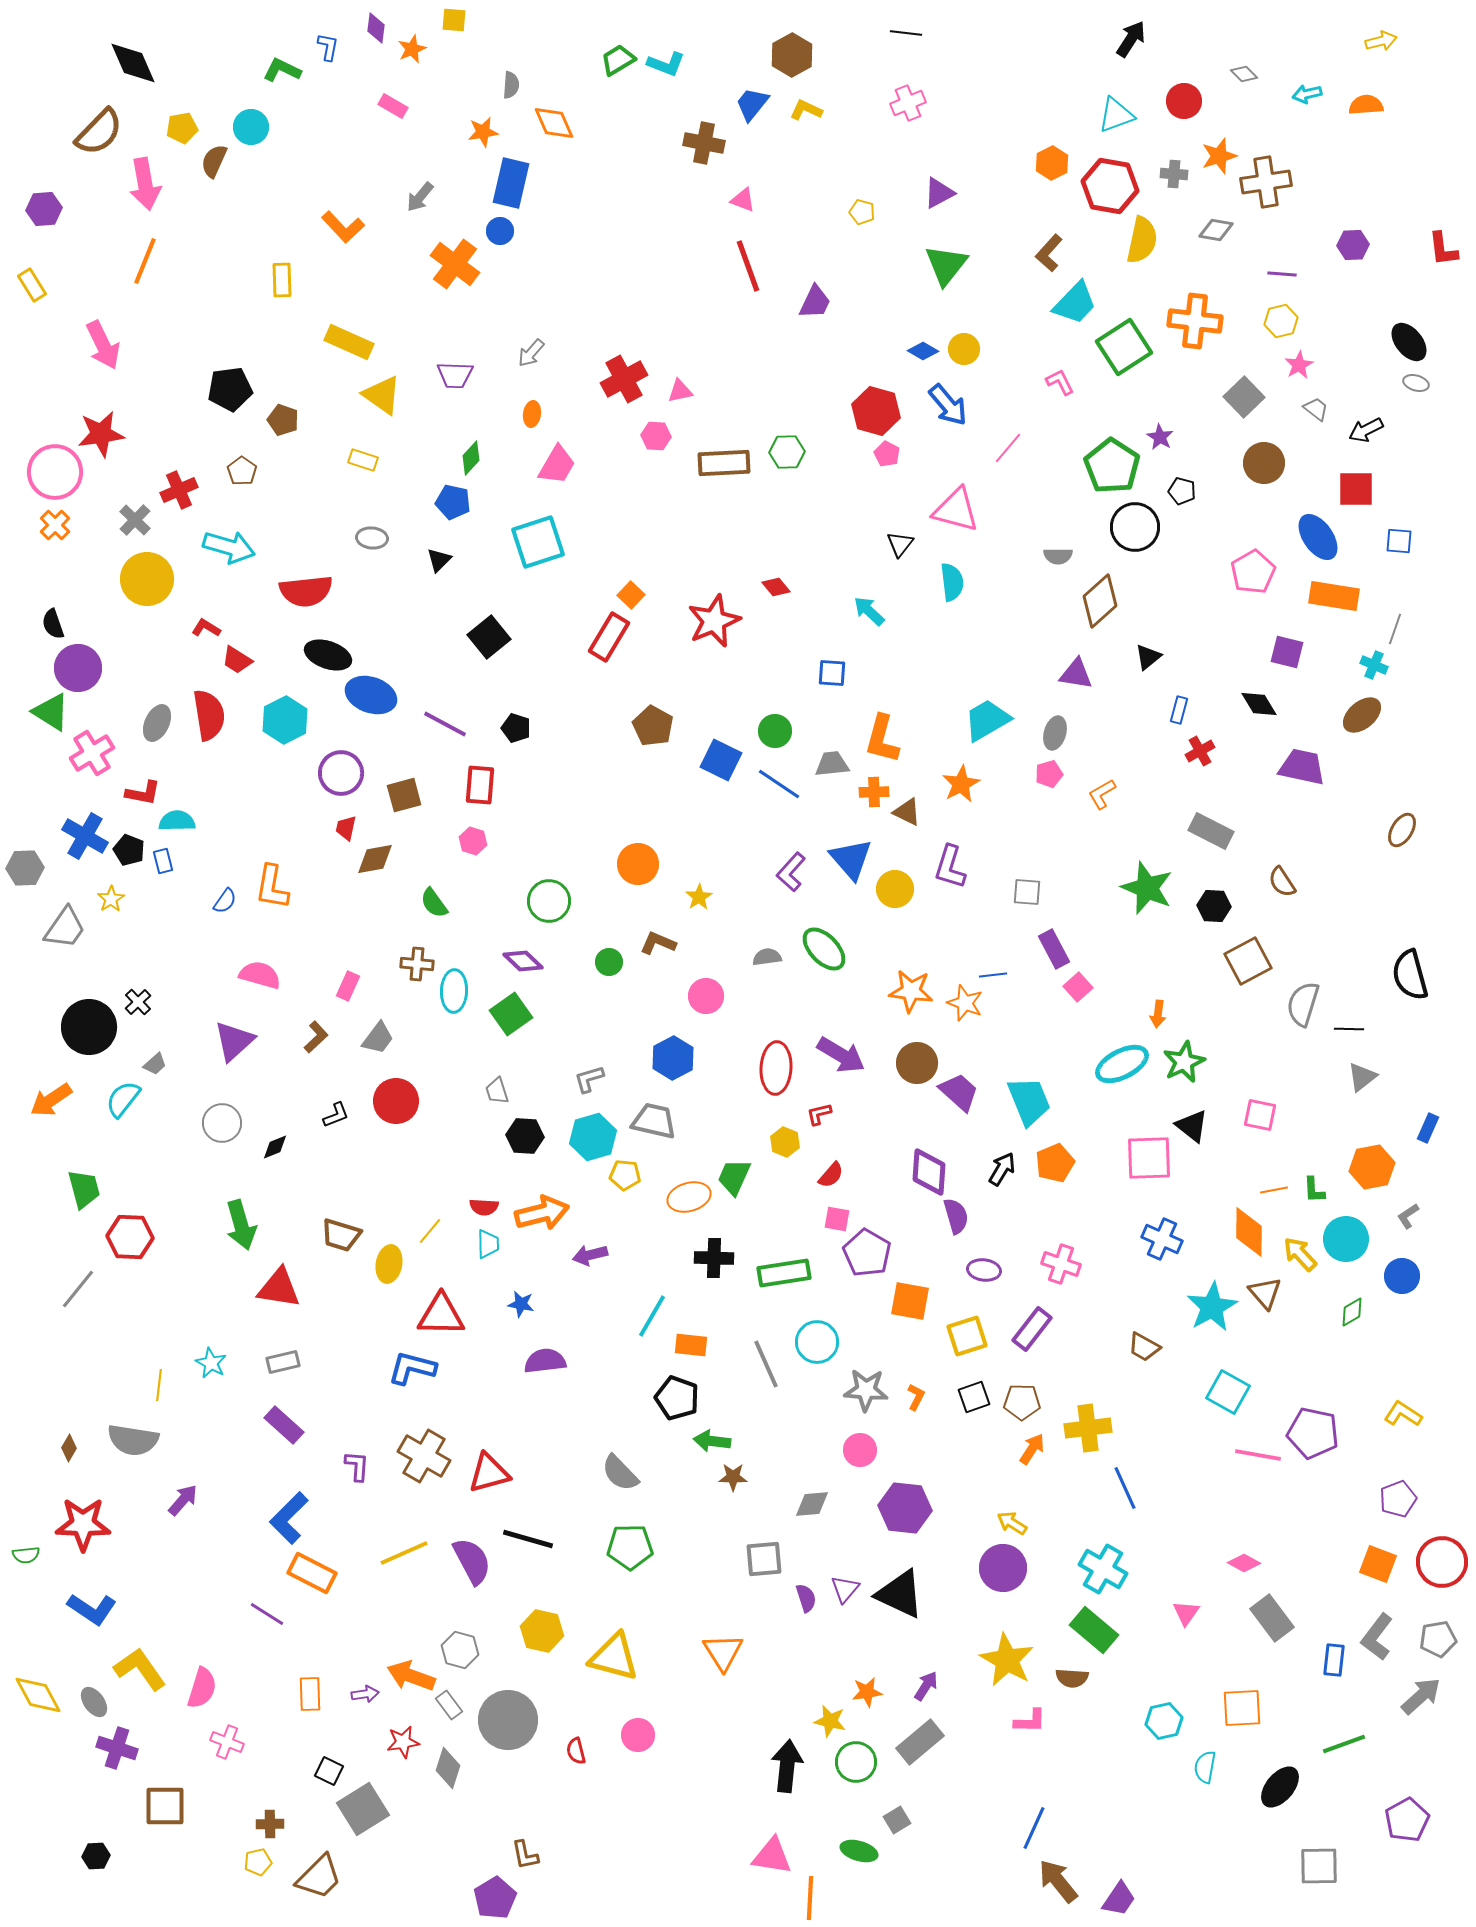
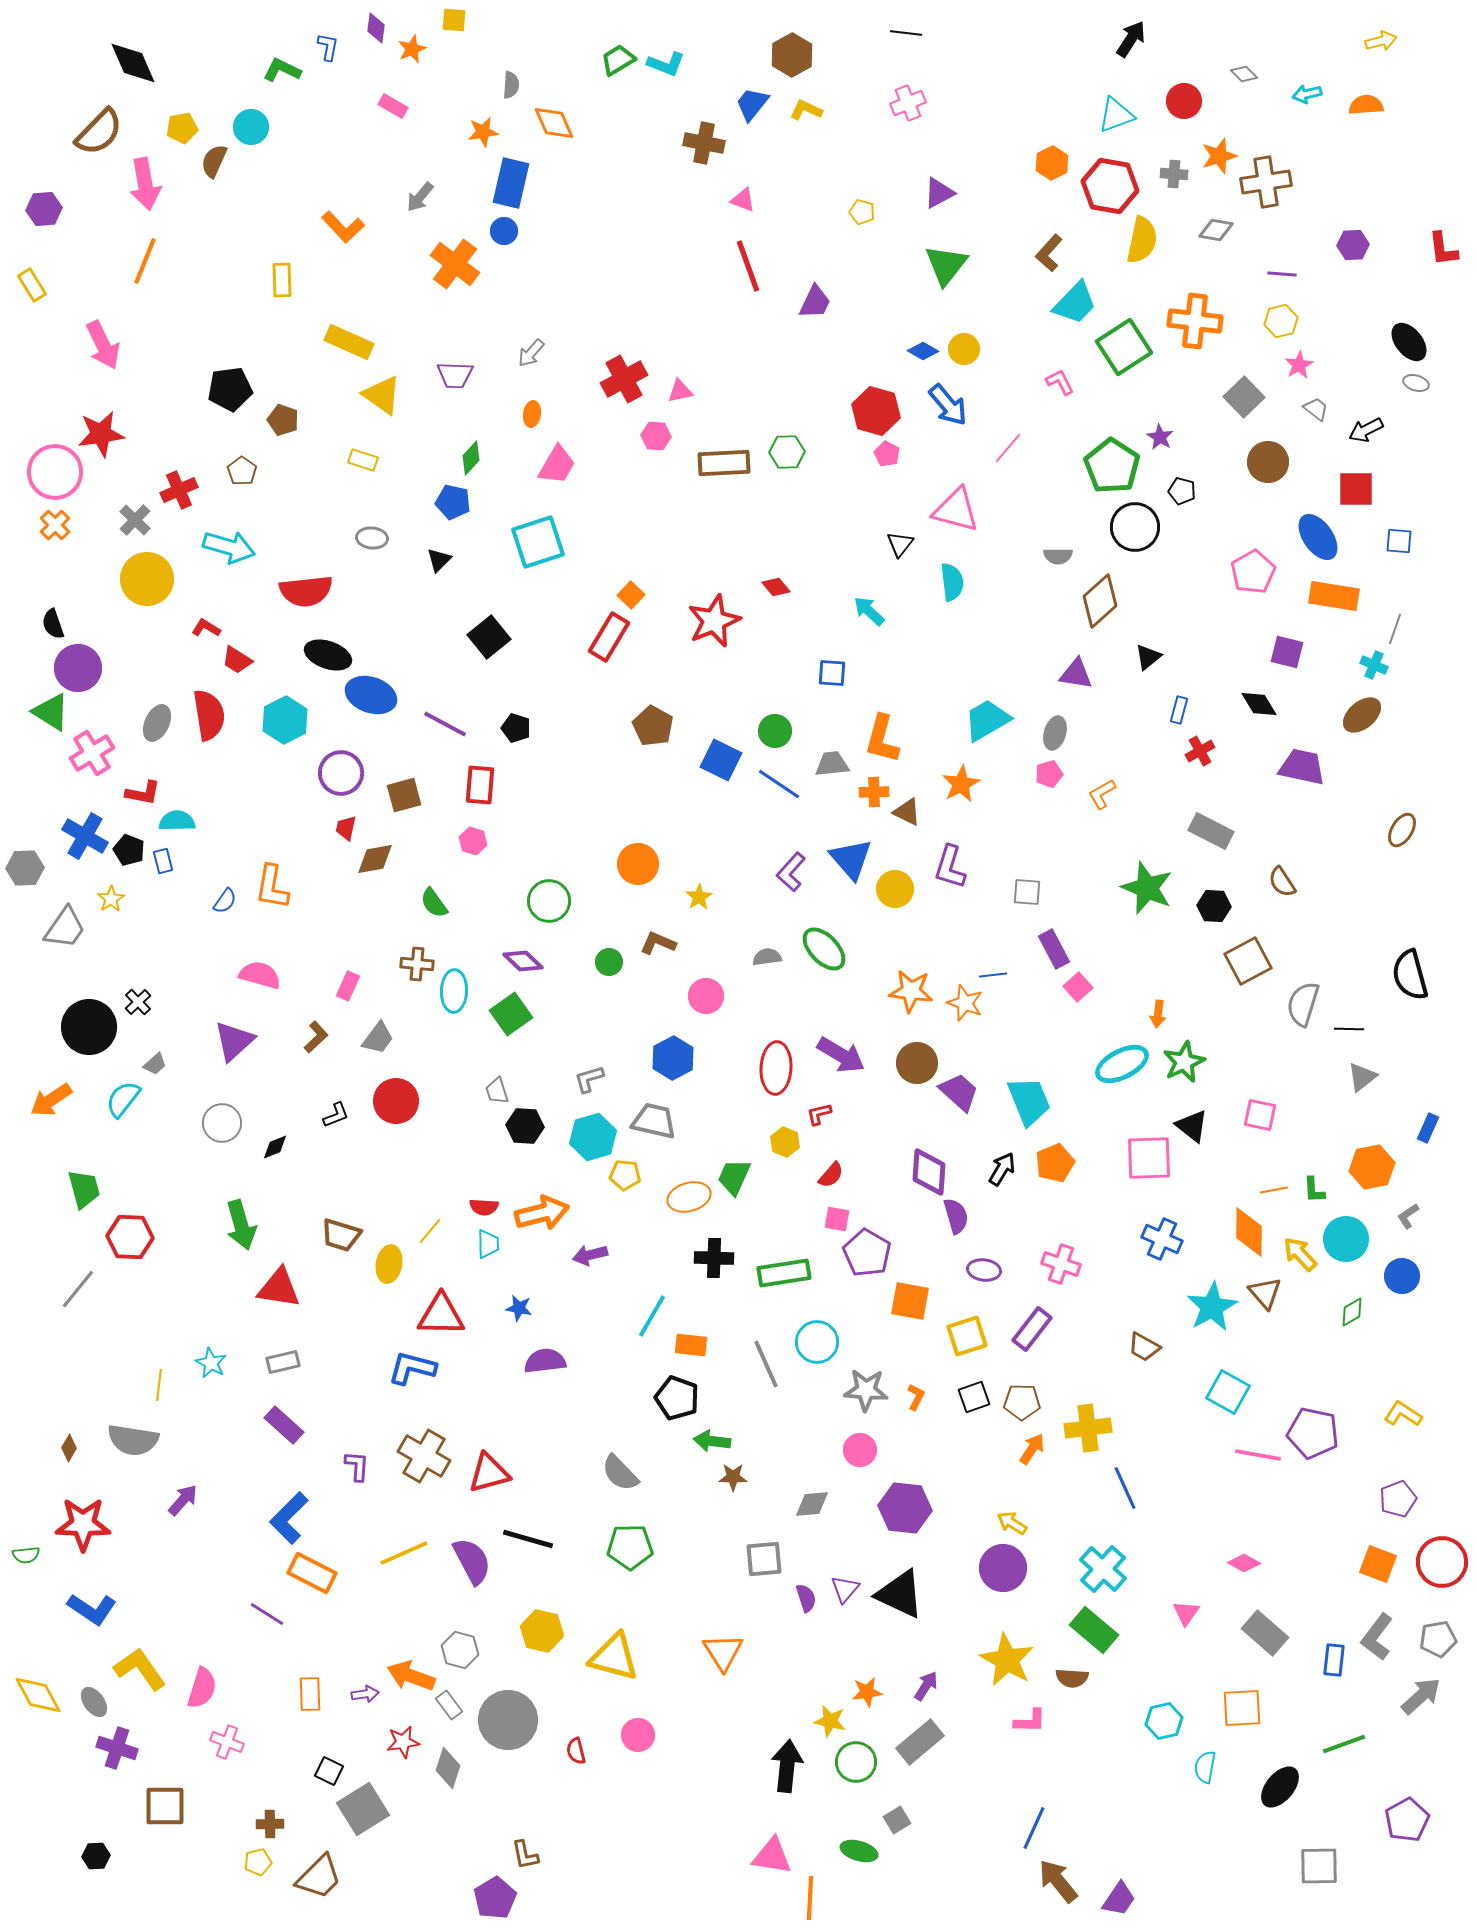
blue circle at (500, 231): moved 4 px right
brown circle at (1264, 463): moved 4 px right, 1 px up
black hexagon at (525, 1136): moved 10 px up
blue star at (521, 1304): moved 2 px left, 4 px down
cyan cross at (1103, 1569): rotated 12 degrees clockwise
gray rectangle at (1272, 1618): moved 7 px left, 15 px down; rotated 12 degrees counterclockwise
